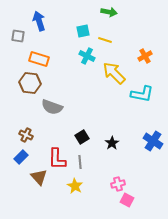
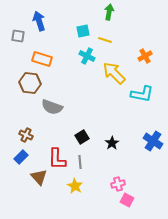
green arrow: rotated 91 degrees counterclockwise
orange rectangle: moved 3 px right
